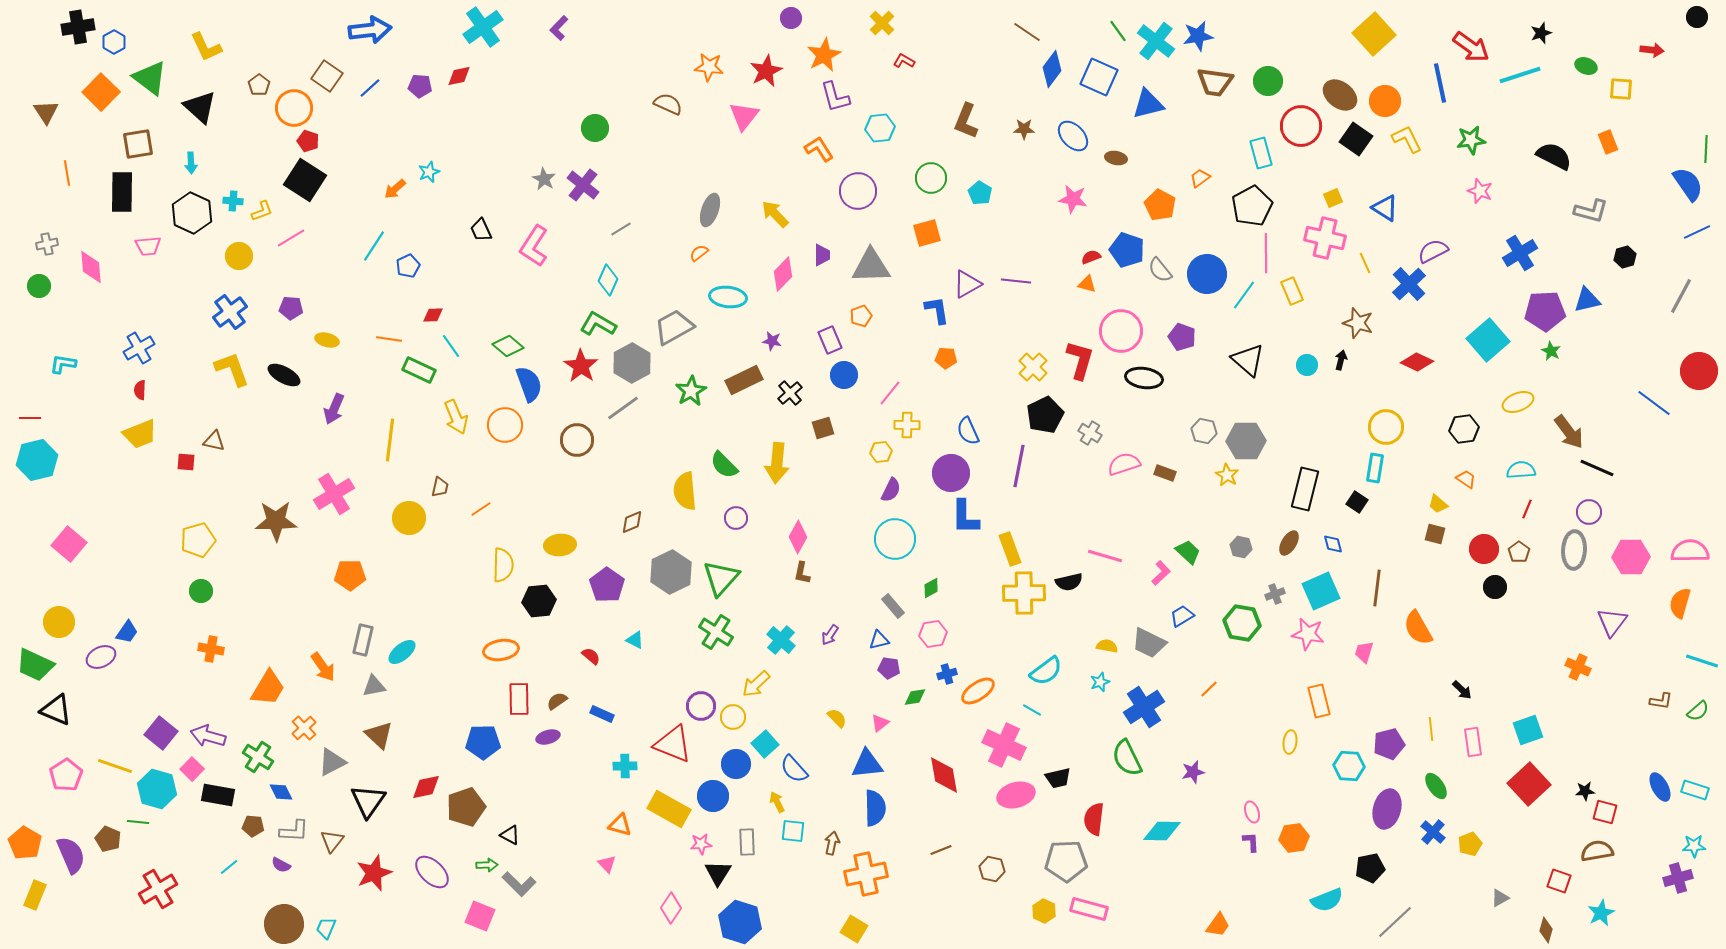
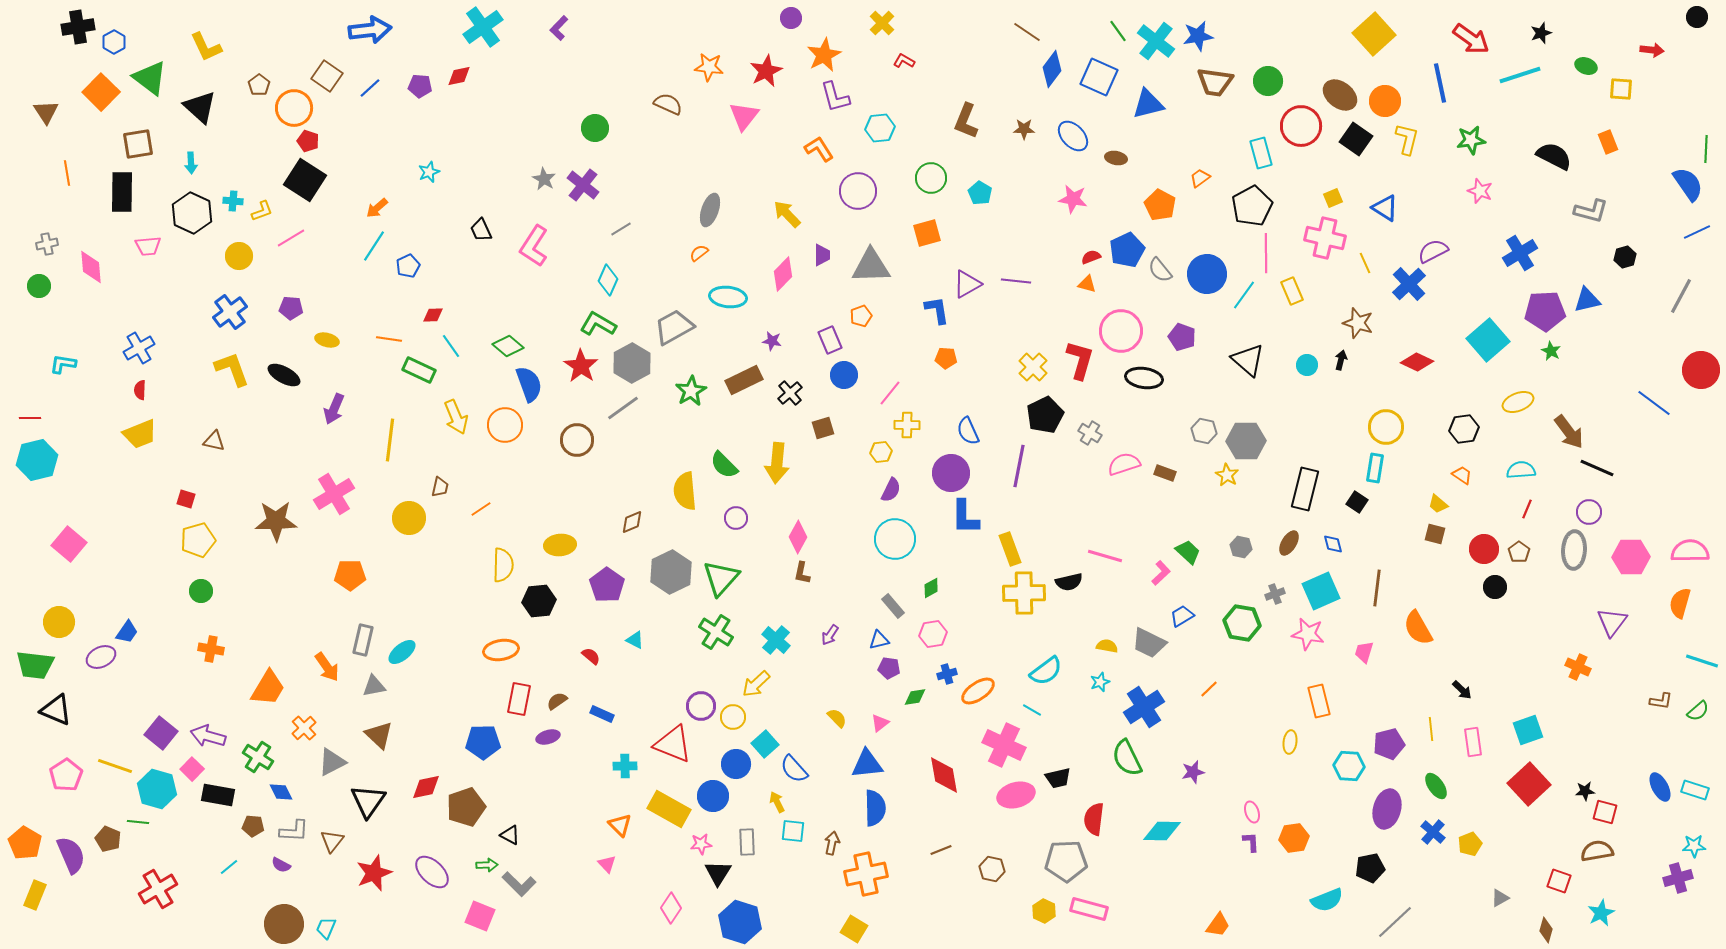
red arrow at (1471, 47): moved 8 px up
yellow L-shape at (1407, 139): rotated 40 degrees clockwise
orange arrow at (395, 189): moved 18 px left, 19 px down
yellow arrow at (775, 214): moved 12 px right
blue pentagon at (1127, 250): rotated 28 degrees clockwise
red circle at (1699, 371): moved 2 px right, 1 px up
red square at (186, 462): moved 37 px down; rotated 12 degrees clockwise
orange trapezoid at (1466, 479): moved 4 px left, 4 px up
cyan cross at (781, 640): moved 5 px left
green trapezoid at (35, 665): rotated 18 degrees counterclockwise
orange arrow at (323, 667): moved 4 px right
red rectangle at (519, 699): rotated 12 degrees clockwise
orange triangle at (620, 825): rotated 30 degrees clockwise
